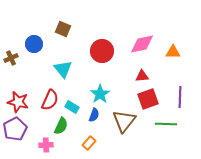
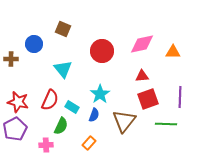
brown cross: moved 1 px down; rotated 24 degrees clockwise
